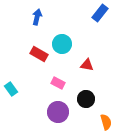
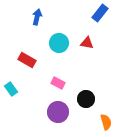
cyan circle: moved 3 px left, 1 px up
red rectangle: moved 12 px left, 6 px down
red triangle: moved 22 px up
